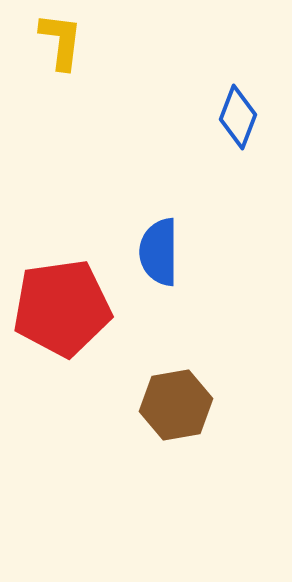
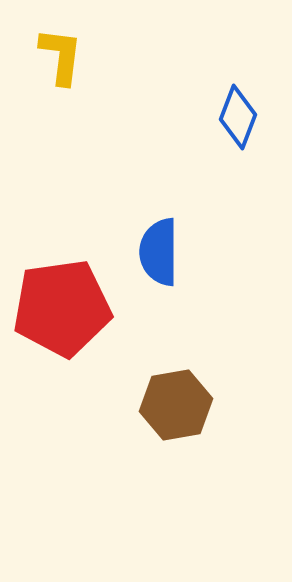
yellow L-shape: moved 15 px down
